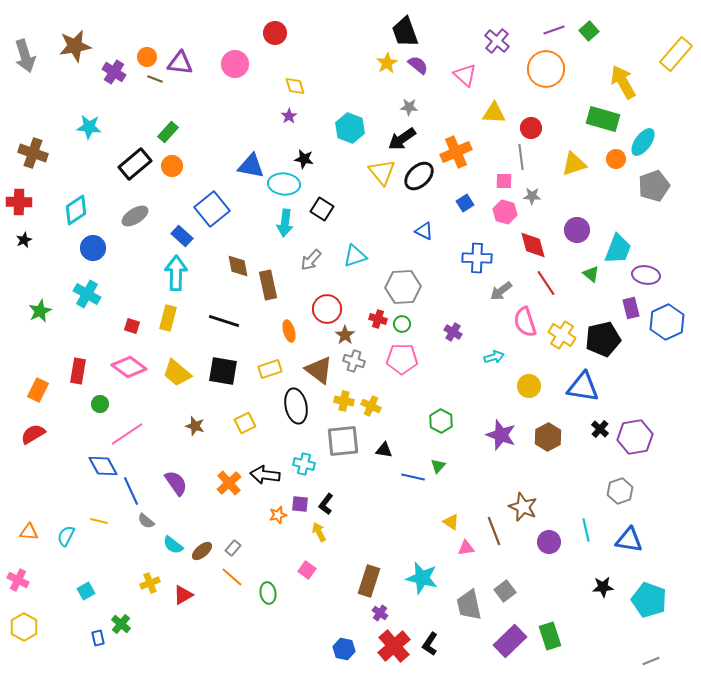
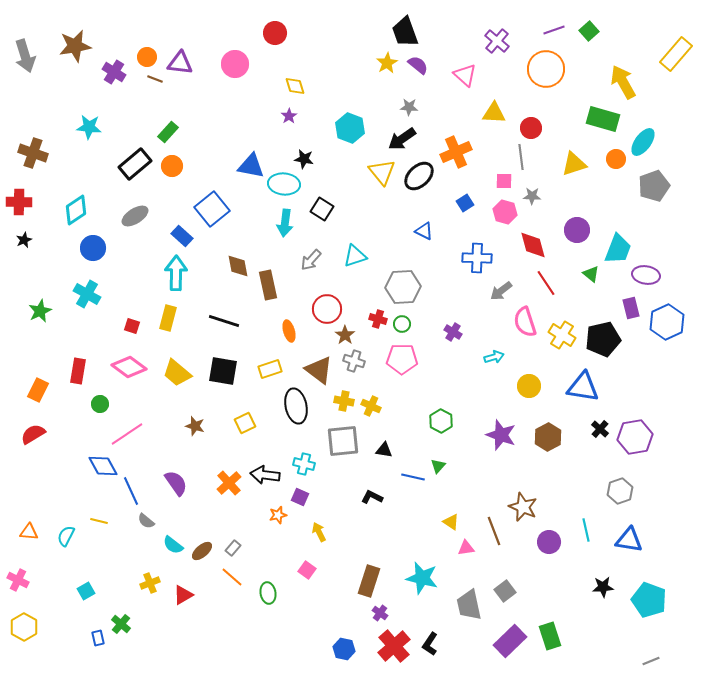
purple square at (300, 504): moved 7 px up; rotated 18 degrees clockwise
black L-shape at (326, 504): moved 46 px right, 7 px up; rotated 80 degrees clockwise
